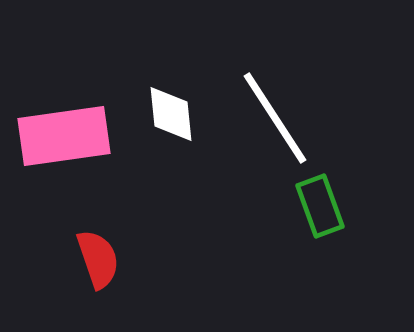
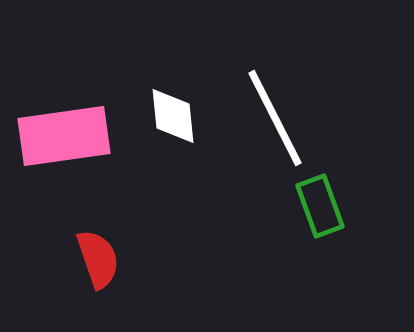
white diamond: moved 2 px right, 2 px down
white line: rotated 6 degrees clockwise
